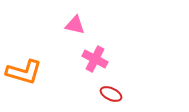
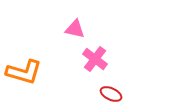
pink triangle: moved 4 px down
pink cross: rotated 10 degrees clockwise
